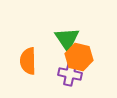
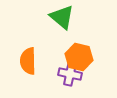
green triangle: moved 5 px left, 22 px up; rotated 16 degrees counterclockwise
